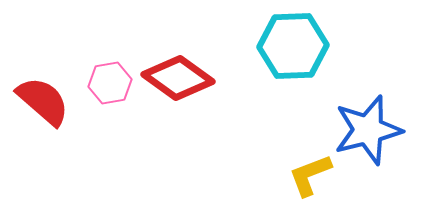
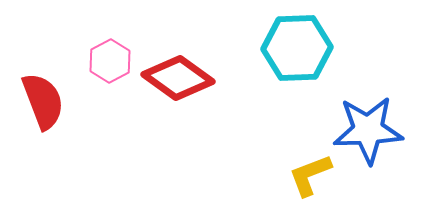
cyan hexagon: moved 4 px right, 2 px down
pink hexagon: moved 22 px up; rotated 18 degrees counterclockwise
red semicircle: rotated 28 degrees clockwise
blue star: rotated 12 degrees clockwise
